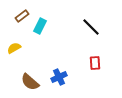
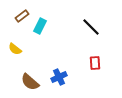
yellow semicircle: moved 1 px right, 1 px down; rotated 112 degrees counterclockwise
